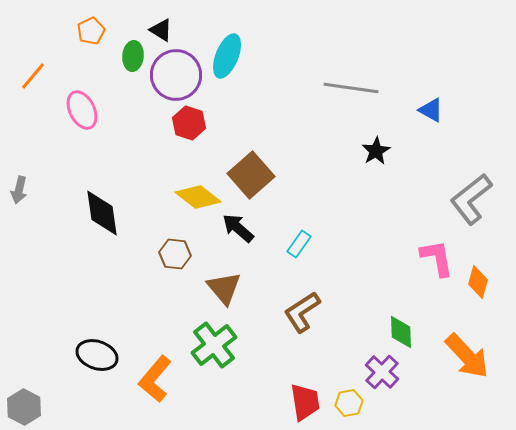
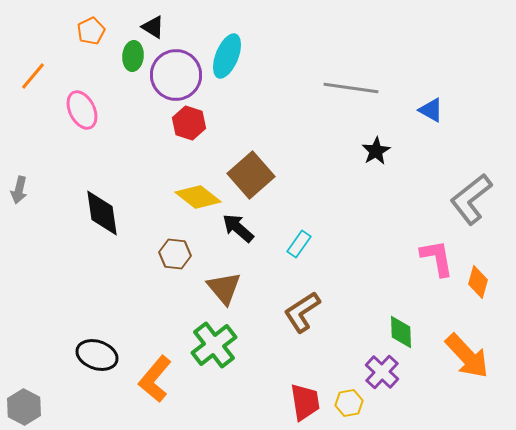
black triangle: moved 8 px left, 3 px up
